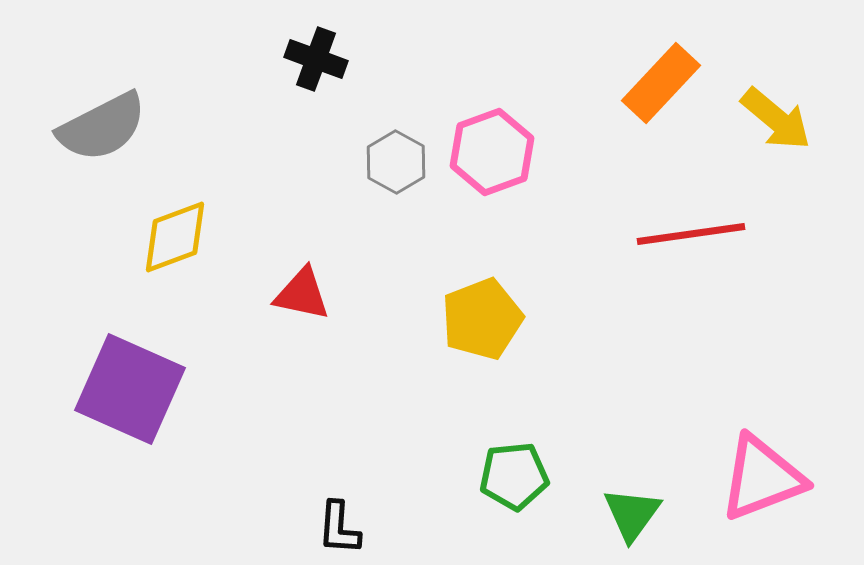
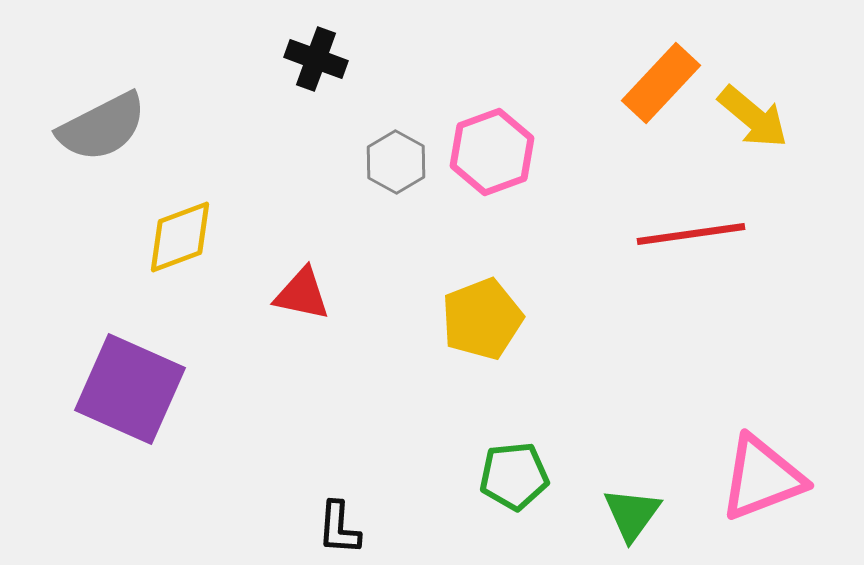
yellow arrow: moved 23 px left, 2 px up
yellow diamond: moved 5 px right
